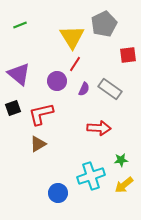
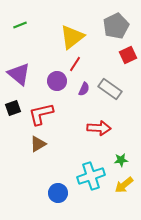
gray pentagon: moved 12 px right, 2 px down
yellow triangle: rotated 24 degrees clockwise
red square: rotated 18 degrees counterclockwise
